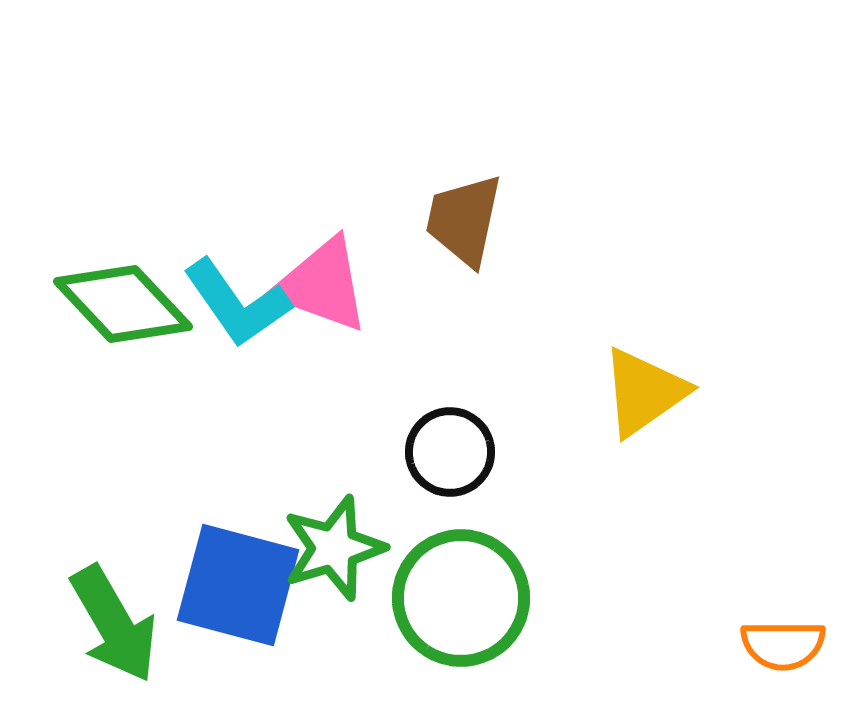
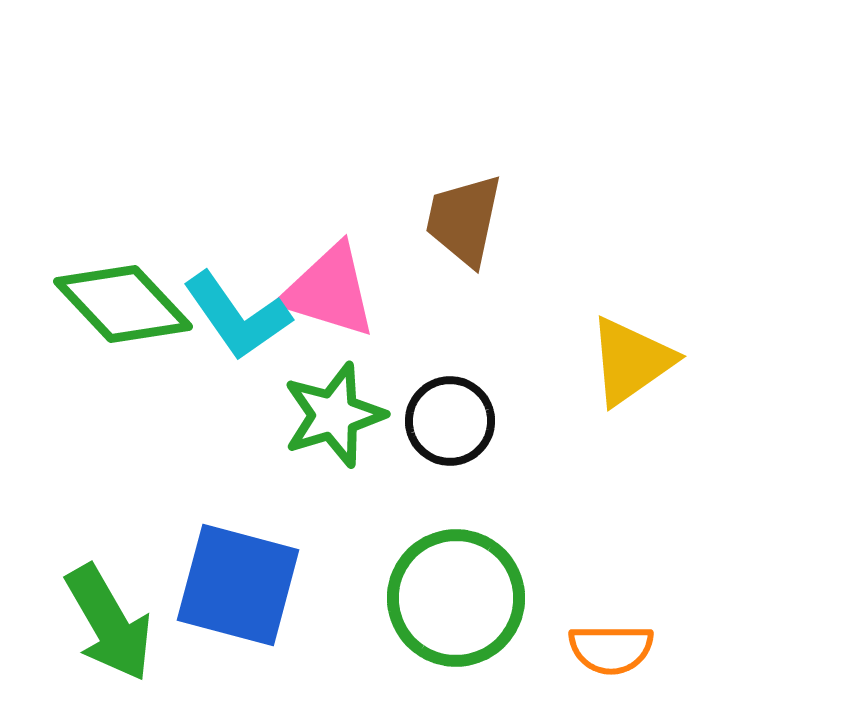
pink triangle: moved 7 px right, 6 px down; rotated 3 degrees counterclockwise
cyan L-shape: moved 13 px down
yellow triangle: moved 13 px left, 31 px up
black circle: moved 31 px up
green star: moved 133 px up
green circle: moved 5 px left
green arrow: moved 5 px left, 1 px up
orange semicircle: moved 172 px left, 4 px down
